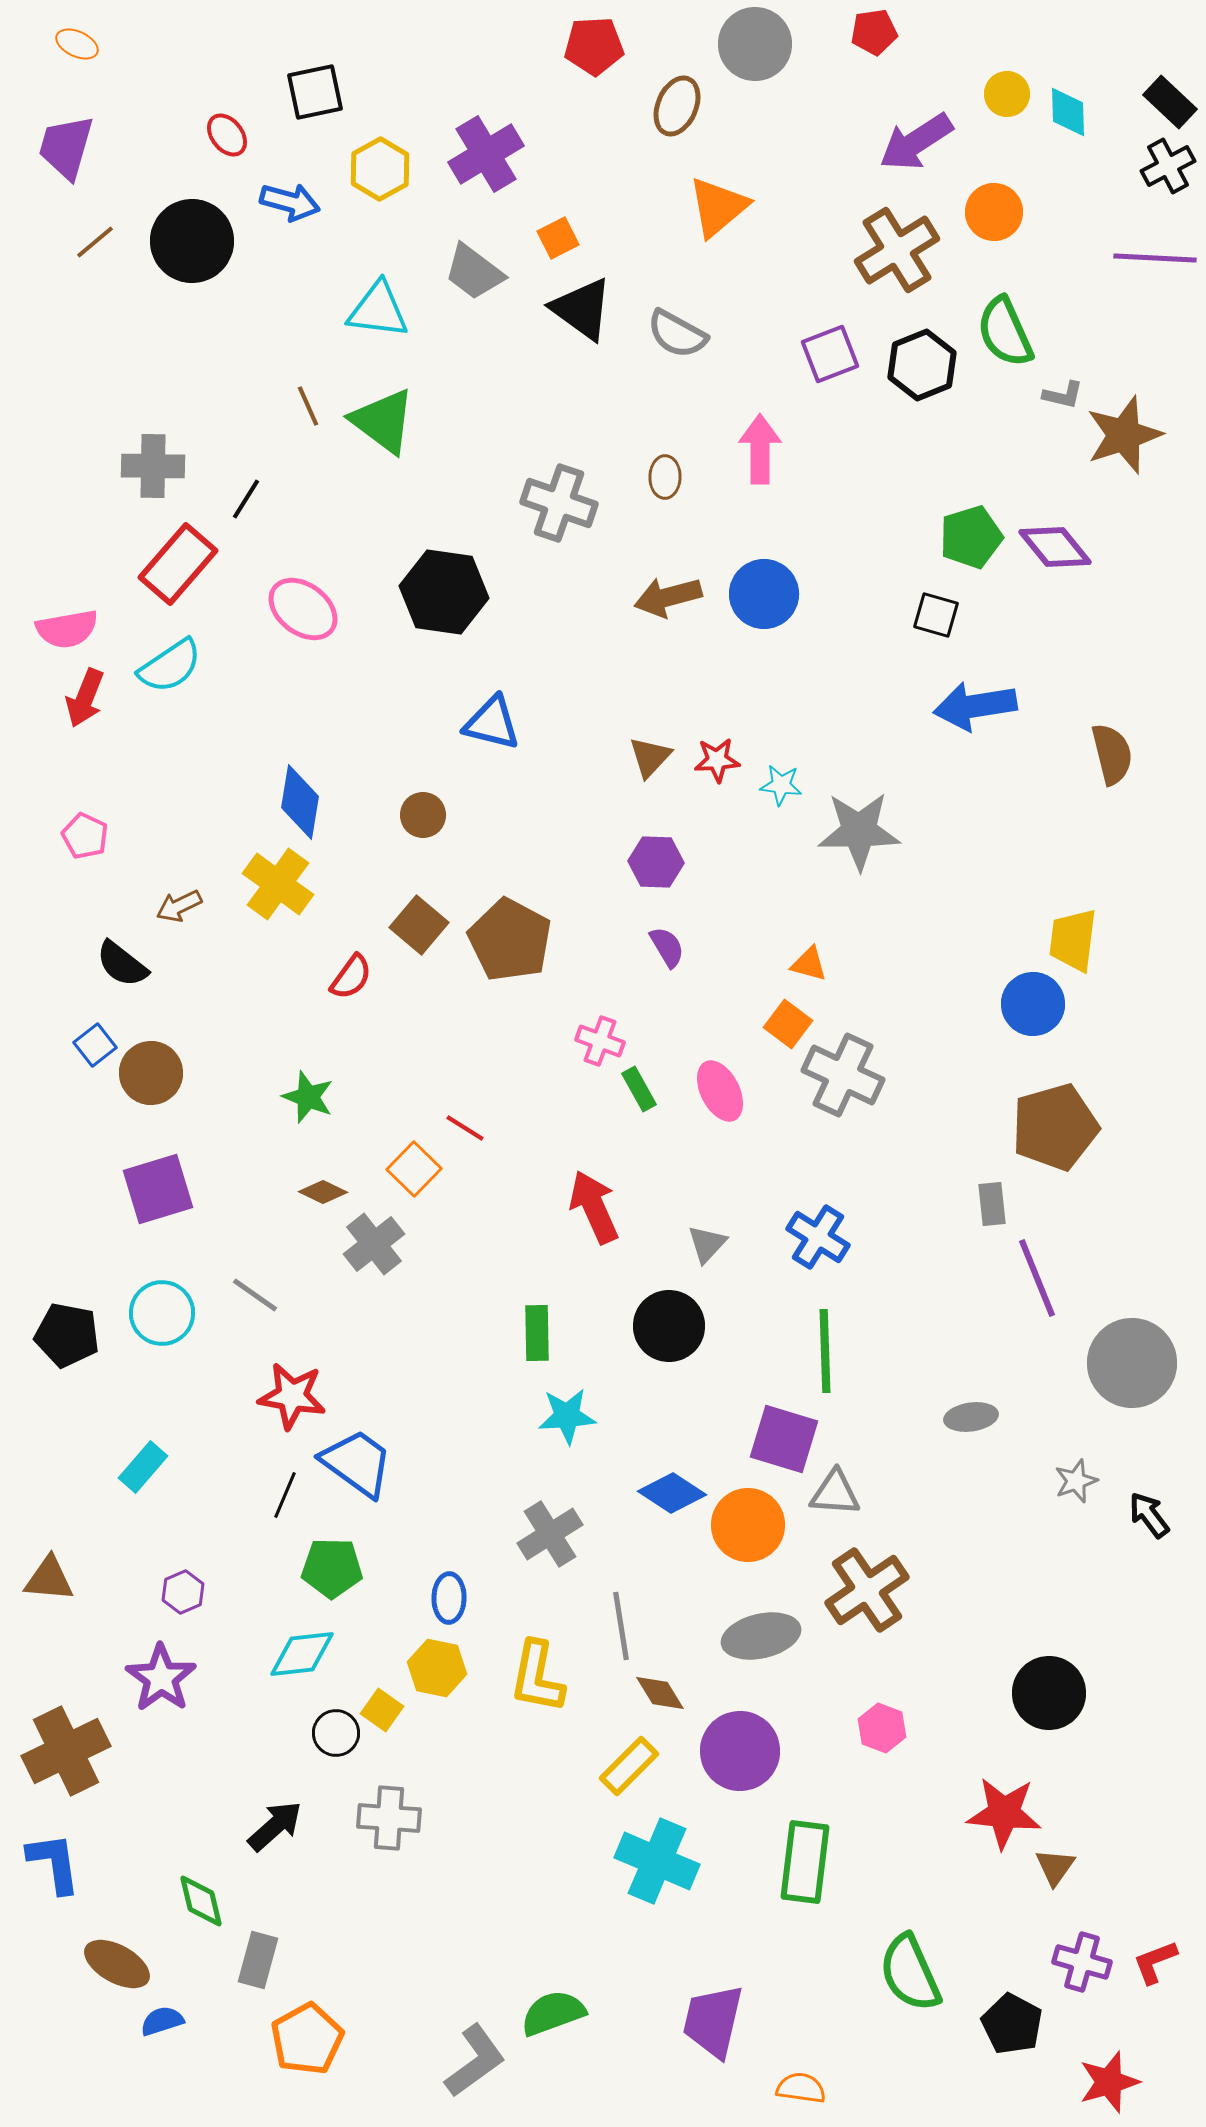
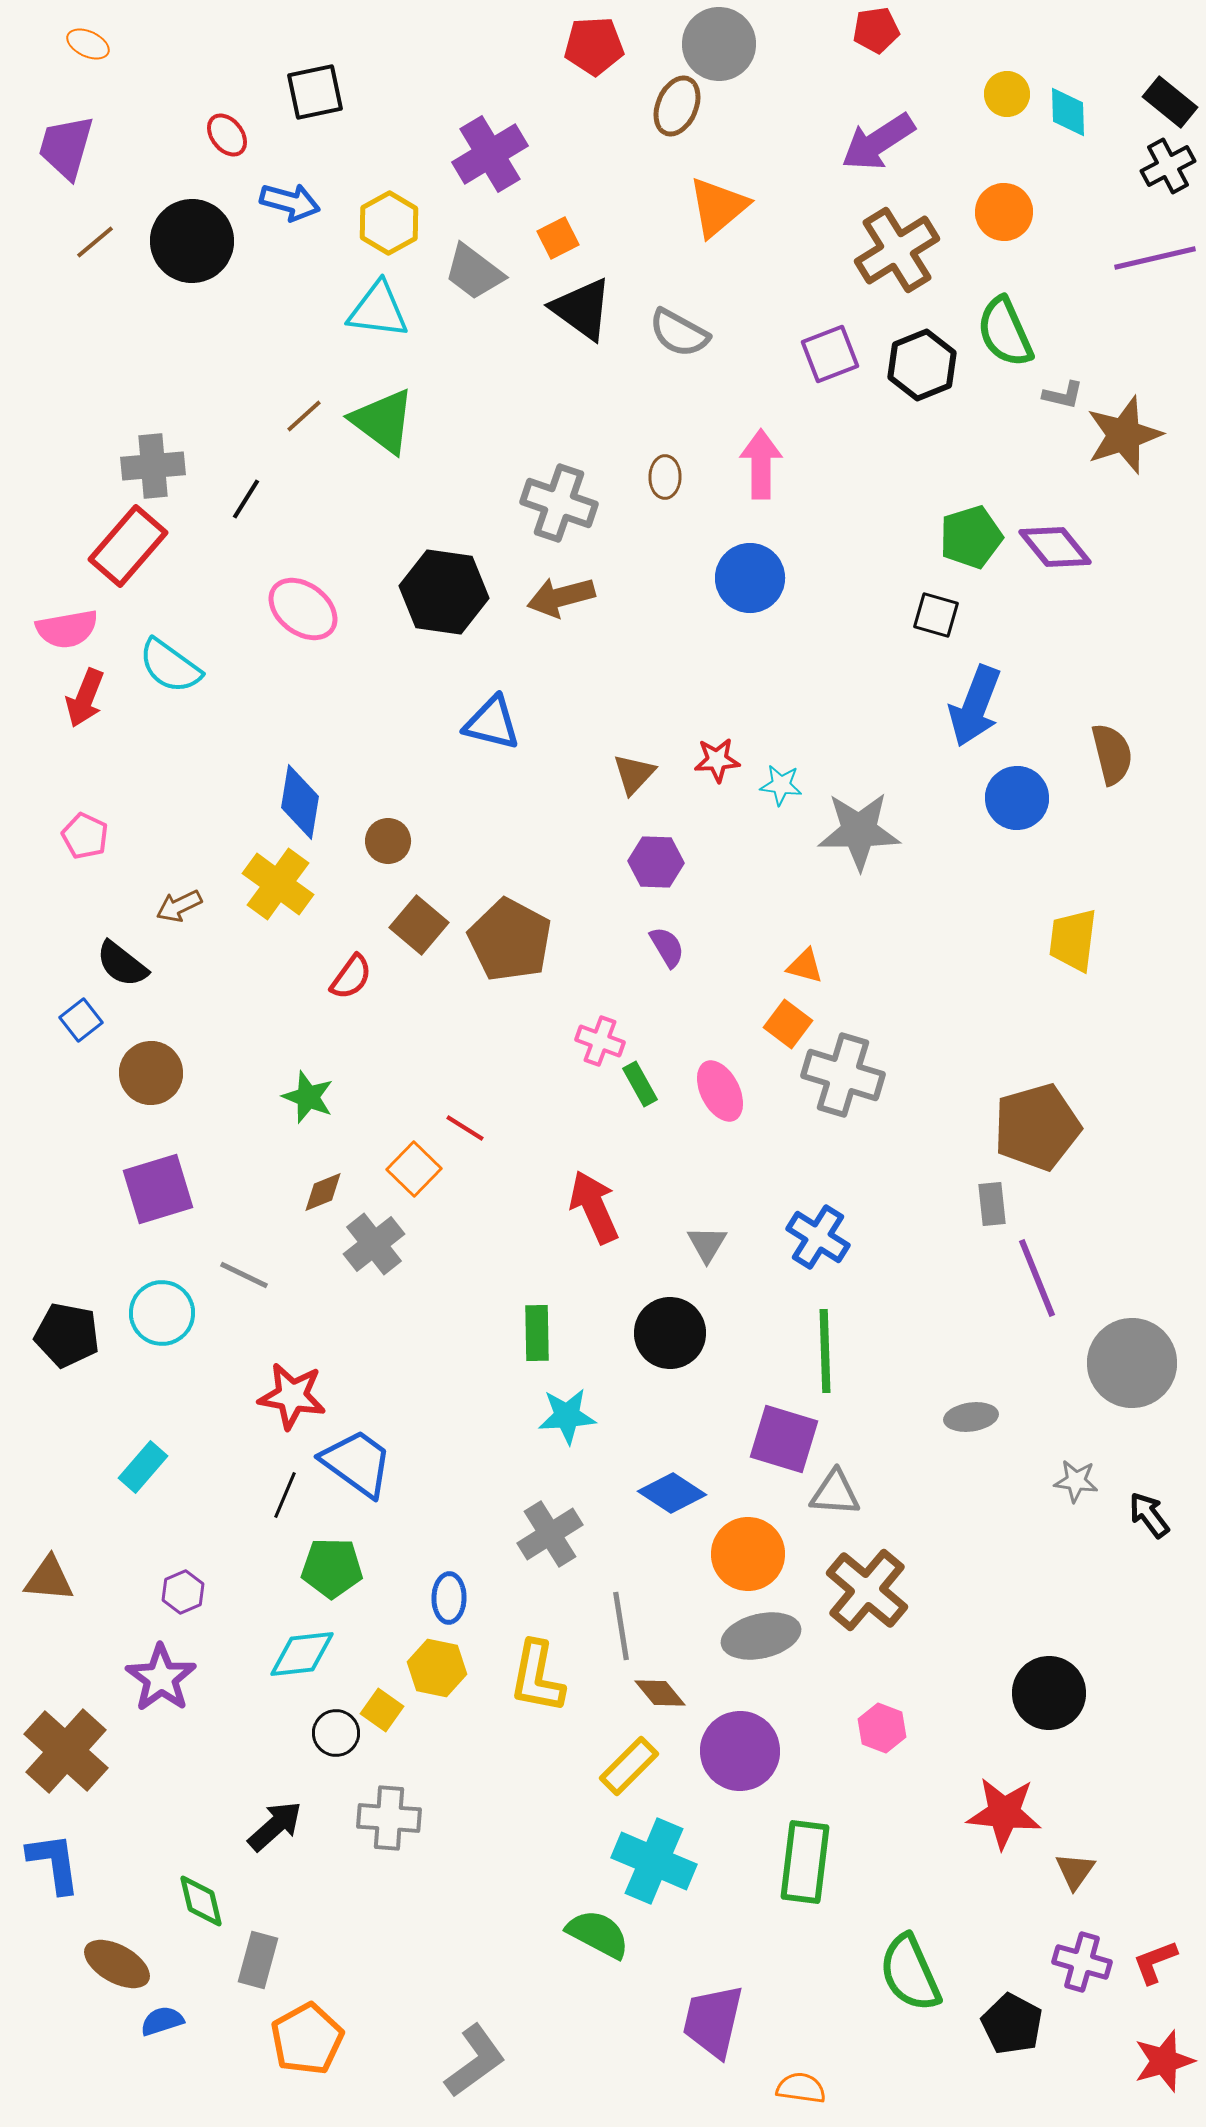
red pentagon at (874, 32): moved 2 px right, 2 px up
orange ellipse at (77, 44): moved 11 px right
gray circle at (755, 44): moved 36 px left
black rectangle at (1170, 102): rotated 4 degrees counterclockwise
purple arrow at (916, 142): moved 38 px left
purple cross at (486, 154): moved 4 px right
yellow hexagon at (380, 169): moved 9 px right, 54 px down
orange circle at (994, 212): moved 10 px right
purple line at (1155, 258): rotated 16 degrees counterclockwise
gray semicircle at (677, 334): moved 2 px right, 1 px up
brown line at (308, 406): moved 4 px left, 10 px down; rotated 72 degrees clockwise
pink arrow at (760, 449): moved 1 px right, 15 px down
gray cross at (153, 466): rotated 6 degrees counterclockwise
red rectangle at (178, 564): moved 50 px left, 18 px up
blue circle at (764, 594): moved 14 px left, 16 px up
brown arrow at (668, 597): moved 107 px left
cyan semicircle at (170, 666): rotated 70 degrees clockwise
blue arrow at (975, 706): rotated 60 degrees counterclockwise
brown triangle at (650, 757): moved 16 px left, 17 px down
brown circle at (423, 815): moved 35 px left, 26 px down
orange triangle at (809, 964): moved 4 px left, 2 px down
blue circle at (1033, 1004): moved 16 px left, 206 px up
blue square at (95, 1045): moved 14 px left, 25 px up
gray cross at (843, 1075): rotated 8 degrees counterclockwise
green rectangle at (639, 1089): moved 1 px right, 5 px up
brown pentagon at (1055, 1127): moved 18 px left
brown diamond at (323, 1192): rotated 48 degrees counterclockwise
gray triangle at (707, 1244): rotated 12 degrees counterclockwise
gray line at (255, 1295): moved 11 px left, 20 px up; rotated 9 degrees counterclockwise
black circle at (669, 1326): moved 1 px right, 7 px down
gray star at (1076, 1481): rotated 27 degrees clockwise
orange circle at (748, 1525): moved 29 px down
brown cross at (867, 1590): rotated 16 degrees counterclockwise
brown diamond at (660, 1693): rotated 8 degrees counterclockwise
brown cross at (66, 1751): rotated 22 degrees counterclockwise
cyan cross at (657, 1861): moved 3 px left
brown triangle at (1055, 1867): moved 20 px right, 4 px down
green semicircle at (553, 2013): moved 45 px right, 79 px up; rotated 48 degrees clockwise
red star at (1109, 2082): moved 55 px right, 21 px up
